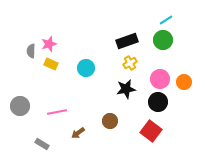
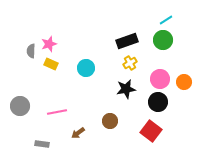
gray rectangle: rotated 24 degrees counterclockwise
